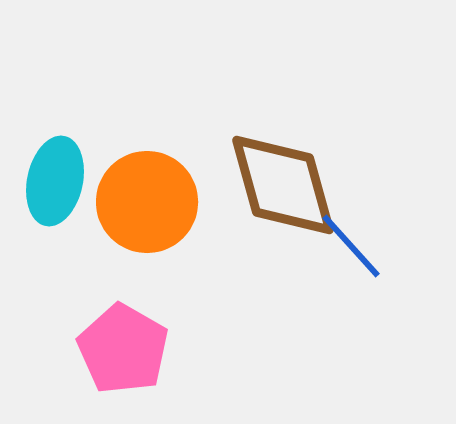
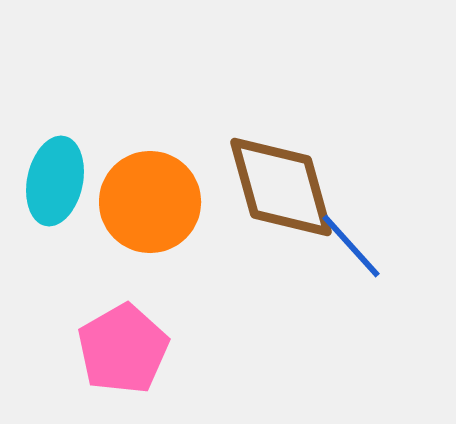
brown diamond: moved 2 px left, 2 px down
orange circle: moved 3 px right
pink pentagon: rotated 12 degrees clockwise
